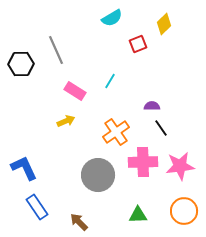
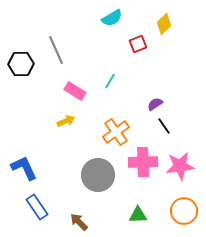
purple semicircle: moved 3 px right, 2 px up; rotated 35 degrees counterclockwise
black line: moved 3 px right, 2 px up
